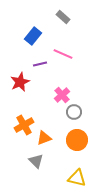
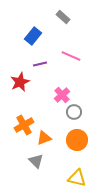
pink line: moved 8 px right, 2 px down
